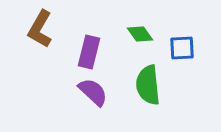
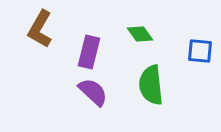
blue square: moved 18 px right, 3 px down; rotated 8 degrees clockwise
green semicircle: moved 3 px right
